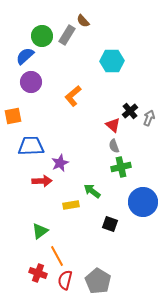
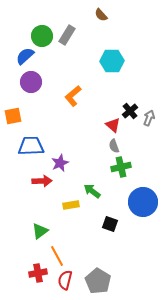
brown semicircle: moved 18 px right, 6 px up
red cross: rotated 30 degrees counterclockwise
